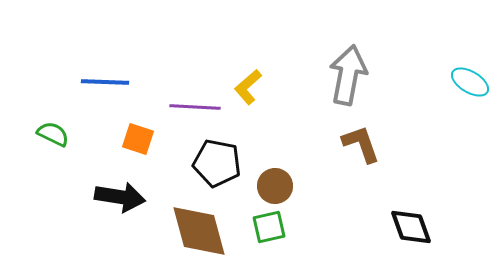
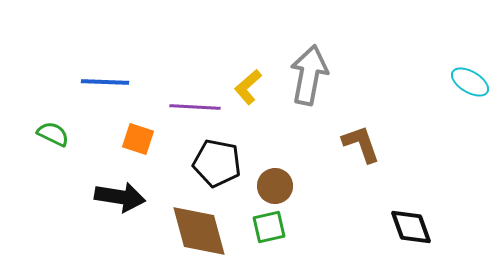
gray arrow: moved 39 px left
